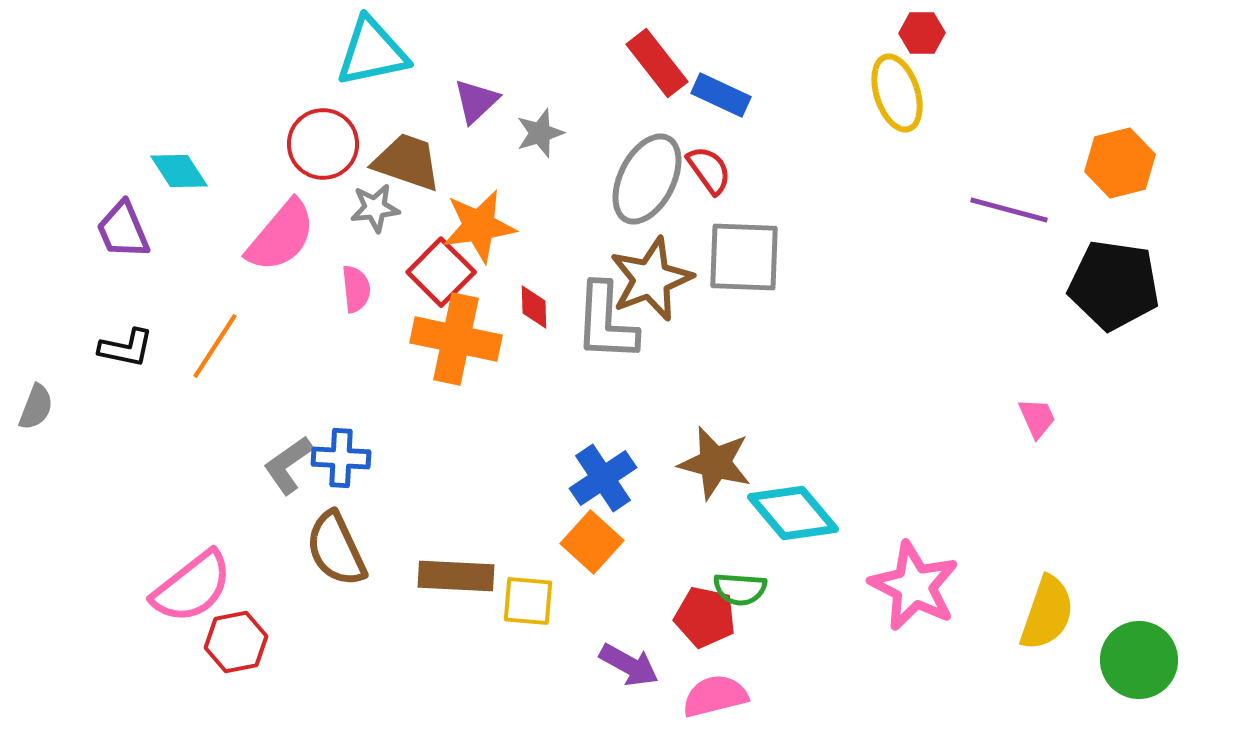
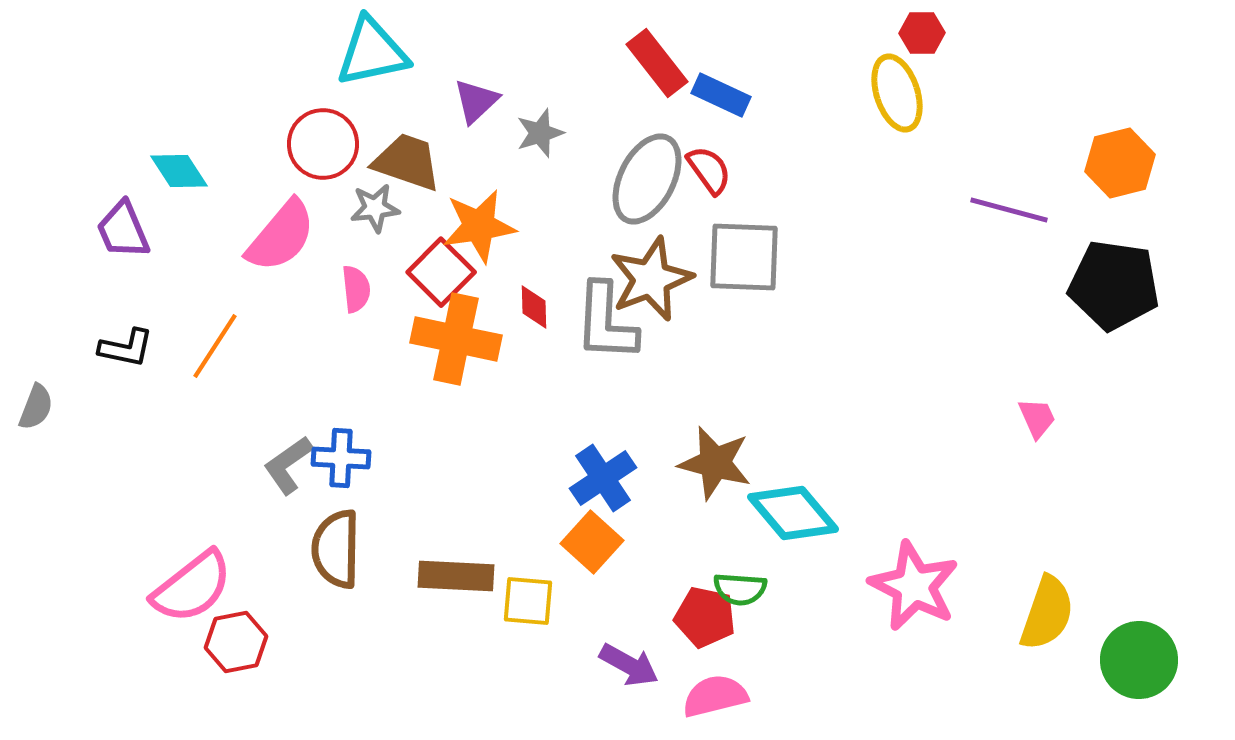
brown semicircle at (336, 549): rotated 26 degrees clockwise
